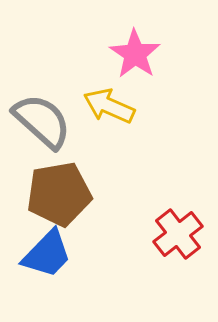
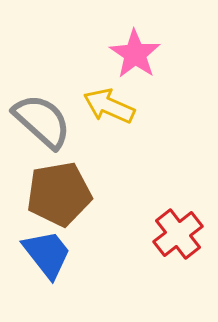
blue trapezoid: rotated 82 degrees counterclockwise
